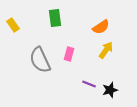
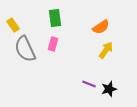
pink rectangle: moved 16 px left, 10 px up
gray semicircle: moved 15 px left, 11 px up
black star: moved 1 px left, 1 px up
